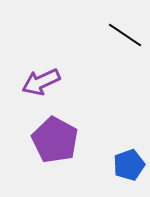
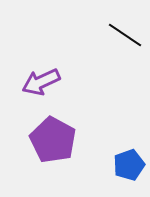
purple pentagon: moved 2 px left
